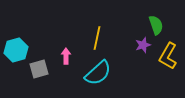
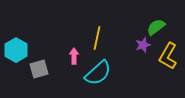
green semicircle: moved 2 px down; rotated 108 degrees counterclockwise
cyan hexagon: rotated 15 degrees counterclockwise
pink arrow: moved 8 px right
